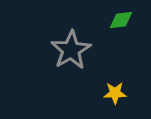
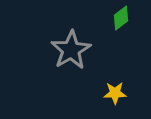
green diamond: moved 2 px up; rotated 30 degrees counterclockwise
